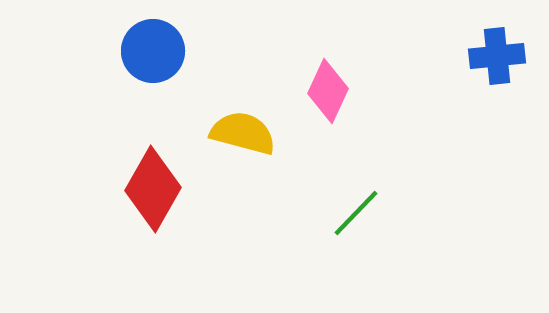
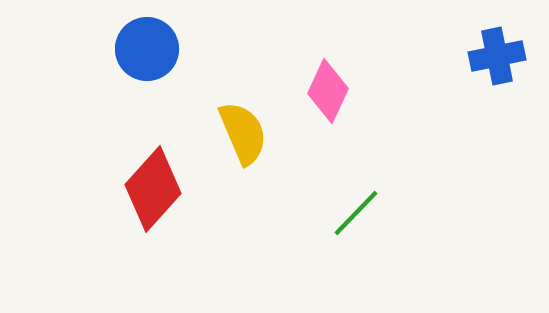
blue circle: moved 6 px left, 2 px up
blue cross: rotated 6 degrees counterclockwise
yellow semicircle: rotated 52 degrees clockwise
red diamond: rotated 12 degrees clockwise
